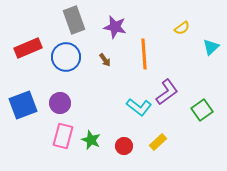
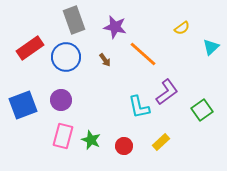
red rectangle: moved 2 px right; rotated 12 degrees counterclockwise
orange line: moved 1 px left; rotated 44 degrees counterclockwise
purple circle: moved 1 px right, 3 px up
cyan L-shape: rotated 40 degrees clockwise
yellow rectangle: moved 3 px right
